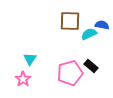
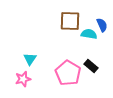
blue semicircle: rotated 56 degrees clockwise
cyan semicircle: rotated 35 degrees clockwise
pink pentagon: moved 2 px left; rotated 25 degrees counterclockwise
pink star: rotated 21 degrees clockwise
